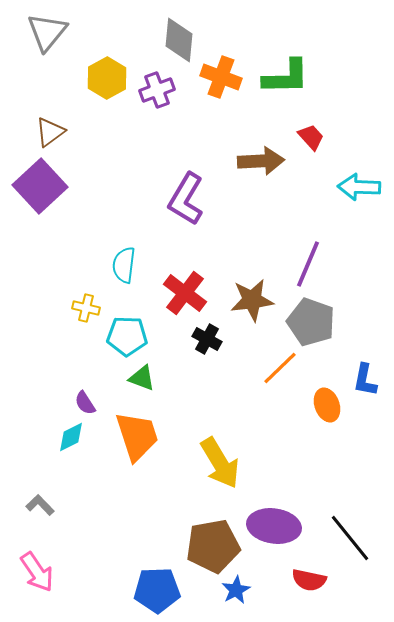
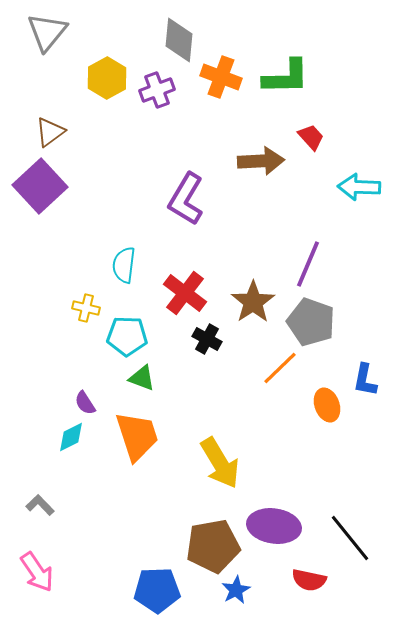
brown star: moved 1 px right, 2 px down; rotated 27 degrees counterclockwise
